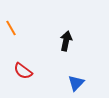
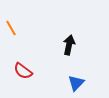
black arrow: moved 3 px right, 4 px down
